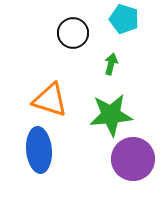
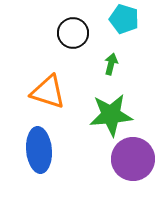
orange triangle: moved 2 px left, 8 px up
